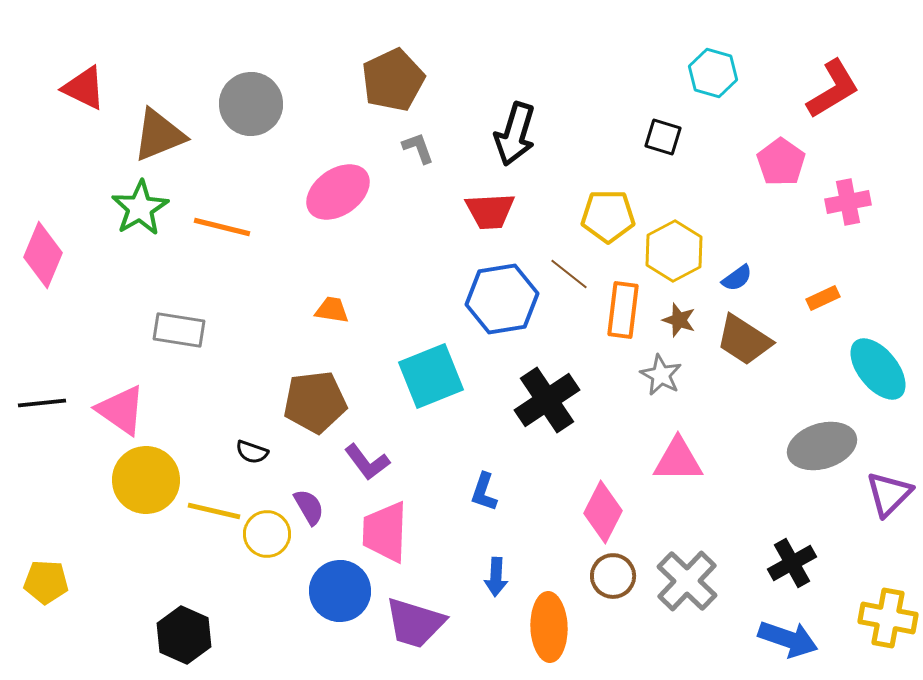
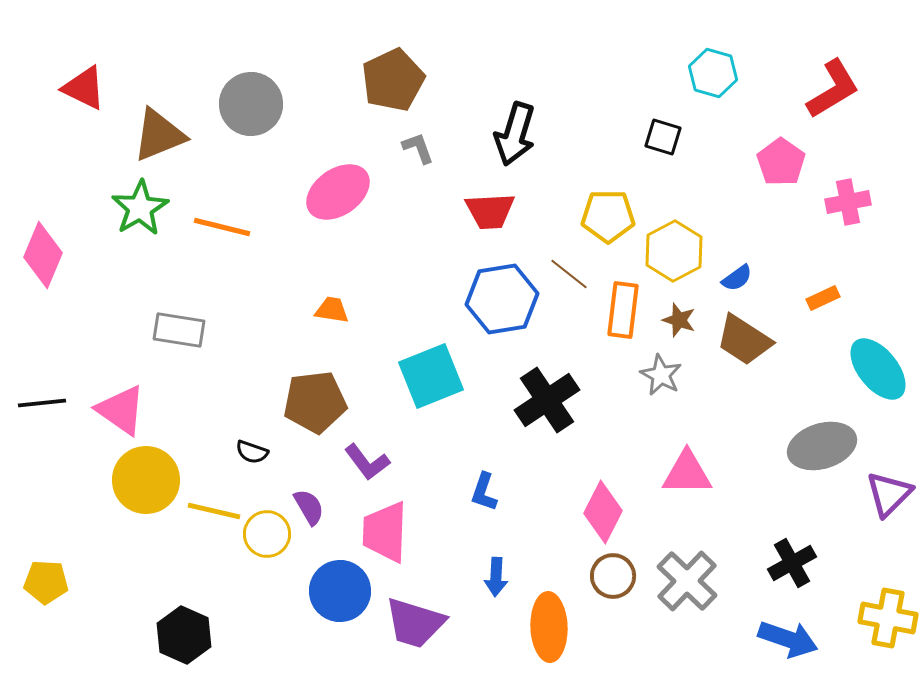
pink triangle at (678, 460): moved 9 px right, 13 px down
